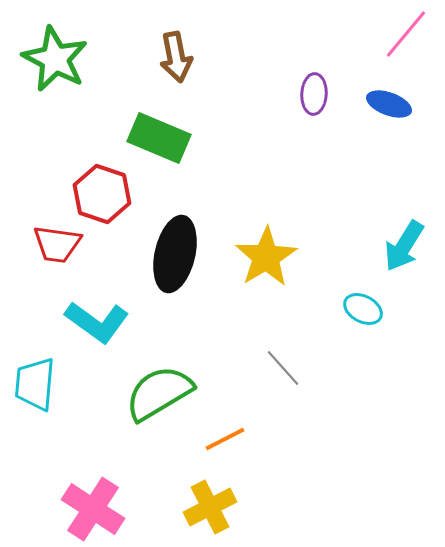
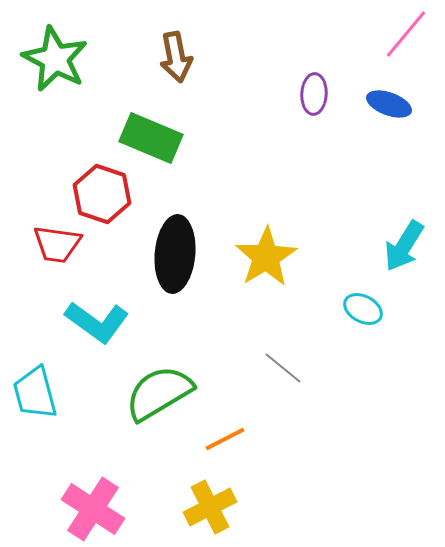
green rectangle: moved 8 px left
black ellipse: rotated 8 degrees counterclockwise
gray line: rotated 9 degrees counterclockwise
cyan trapezoid: moved 9 px down; rotated 20 degrees counterclockwise
